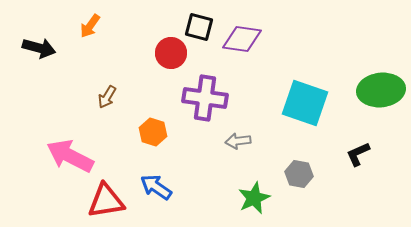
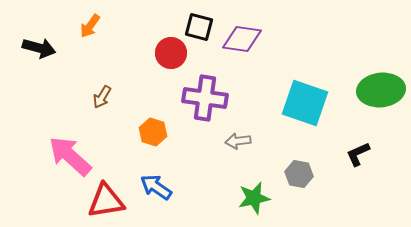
brown arrow: moved 5 px left
pink arrow: rotated 15 degrees clockwise
green star: rotated 12 degrees clockwise
